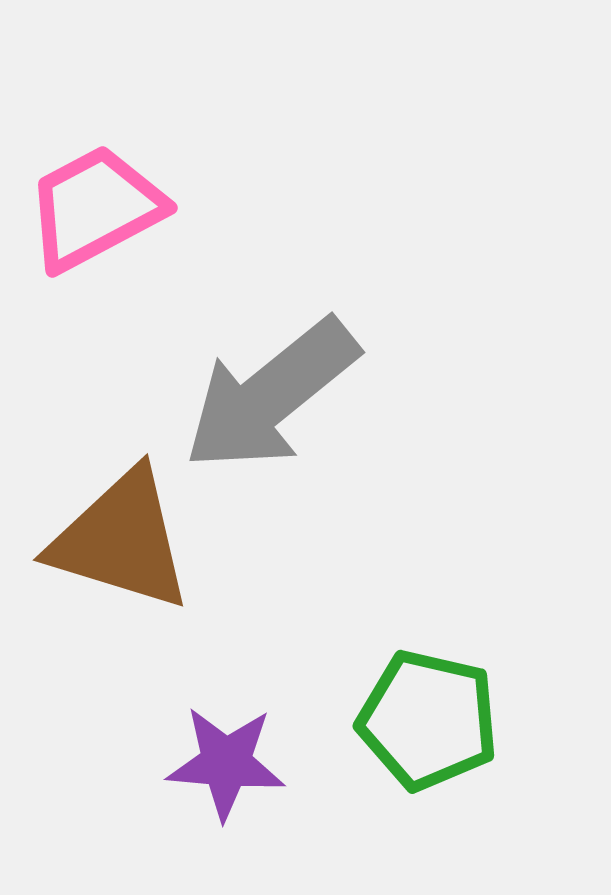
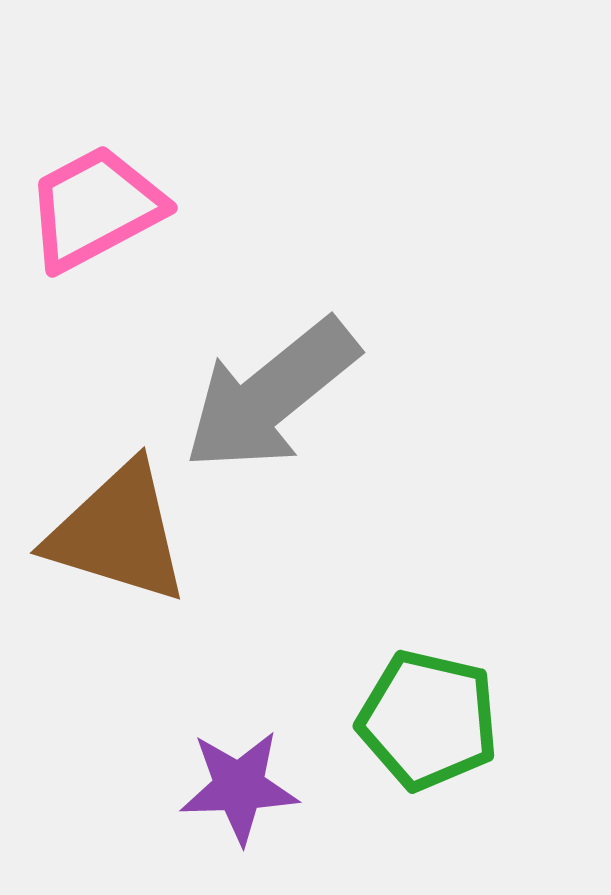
brown triangle: moved 3 px left, 7 px up
purple star: moved 13 px right, 24 px down; rotated 7 degrees counterclockwise
